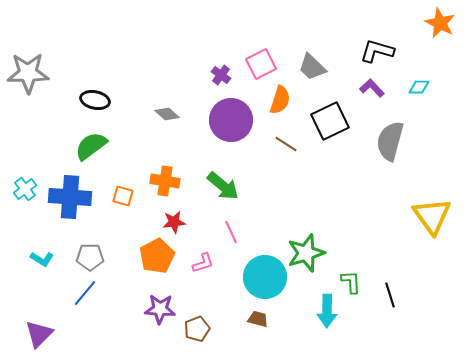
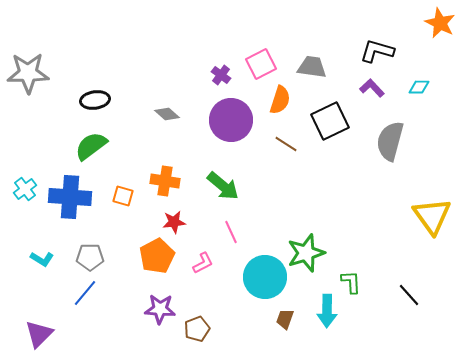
gray trapezoid: rotated 144 degrees clockwise
black ellipse: rotated 20 degrees counterclockwise
pink L-shape: rotated 10 degrees counterclockwise
black line: moved 19 px right; rotated 25 degrees counterclockwise
brown trapezoid: moved 27 px right; rotated 85 degrees counterclockwise
